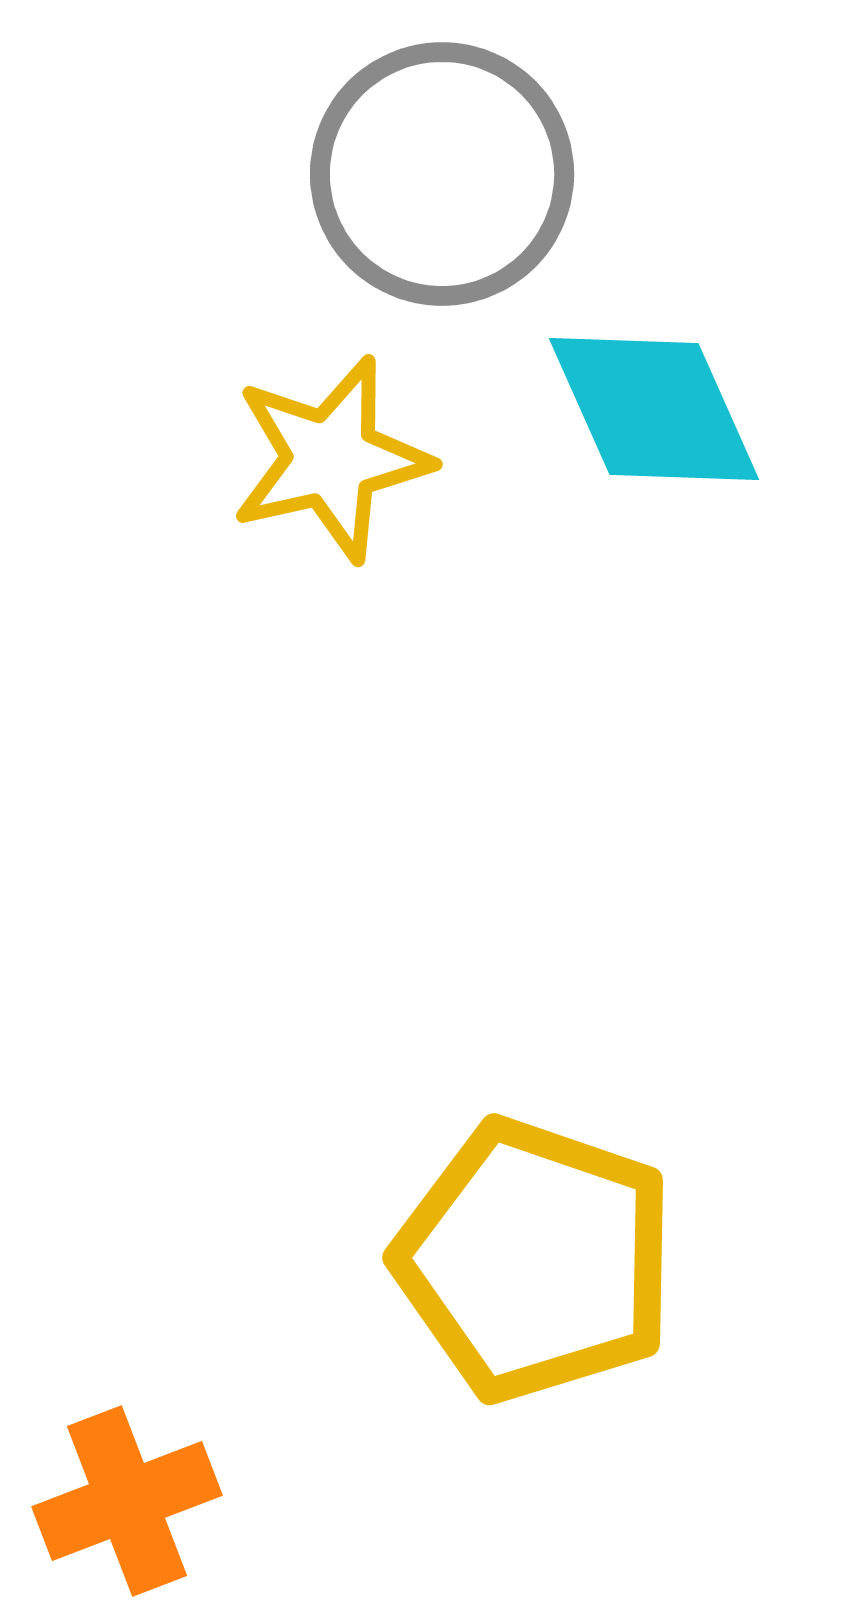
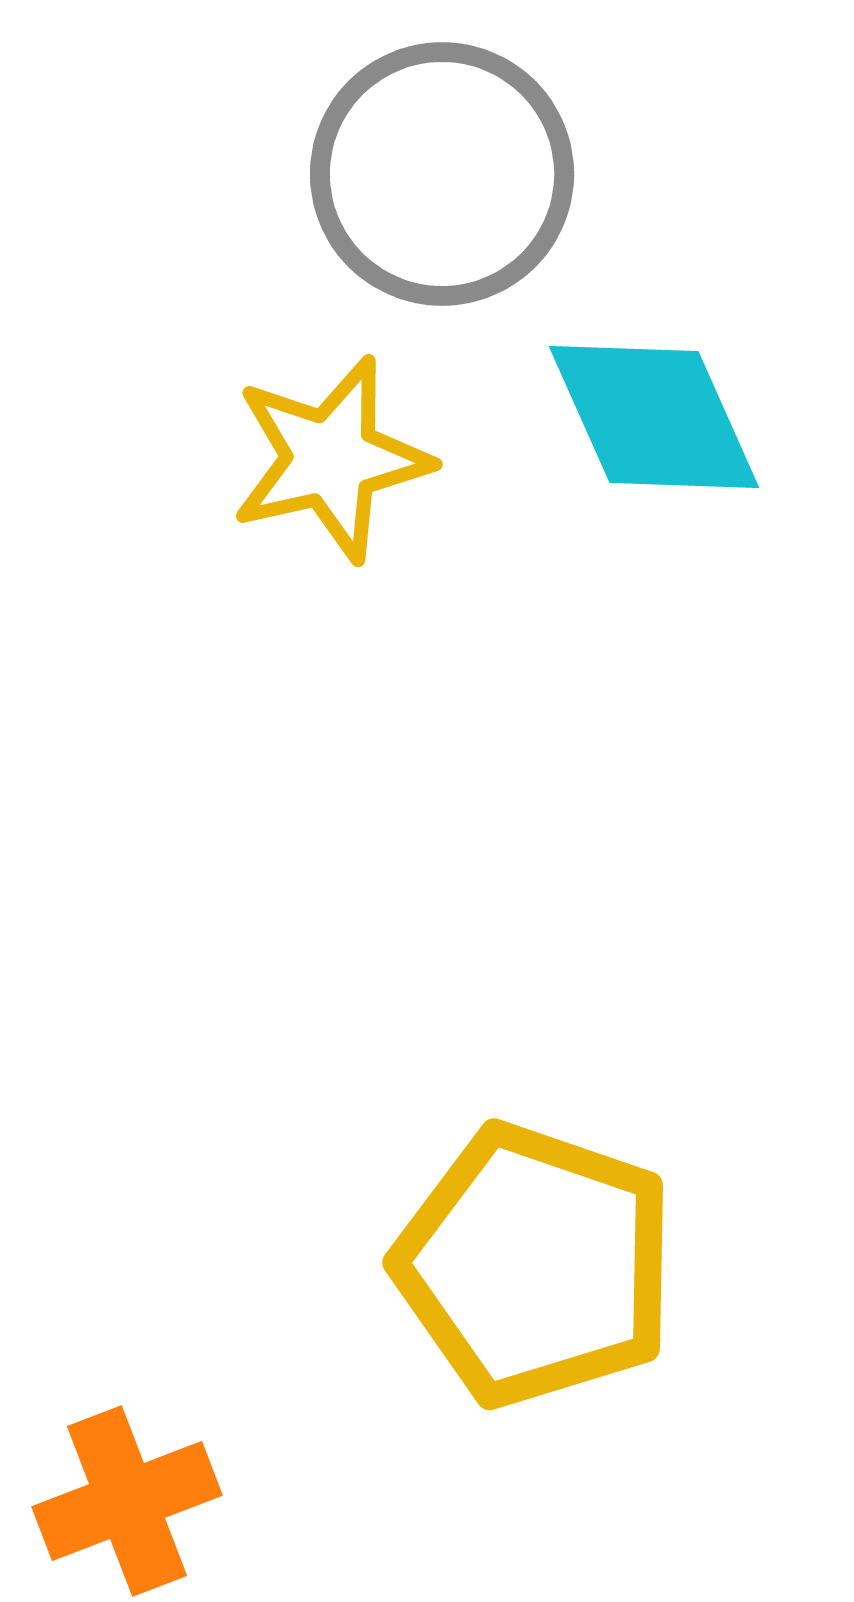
cyan diamond: moved 8 px down
yellow pentagon: moved 5 px down
